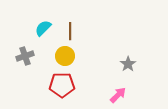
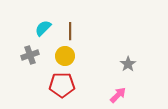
gray cross: moved 5 px right, 1 px up
